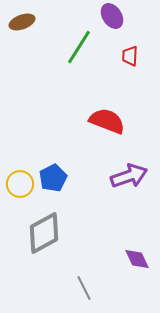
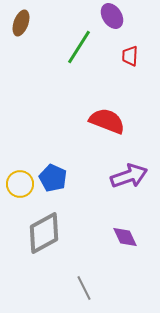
brown ellipse: moved 1 px left, 1 px down; rotated 50 degrees counterclockwise
blue pentagon: rotated 20 degrees counterclockwise
purple diamond: moved 12 px left, 22 px up
